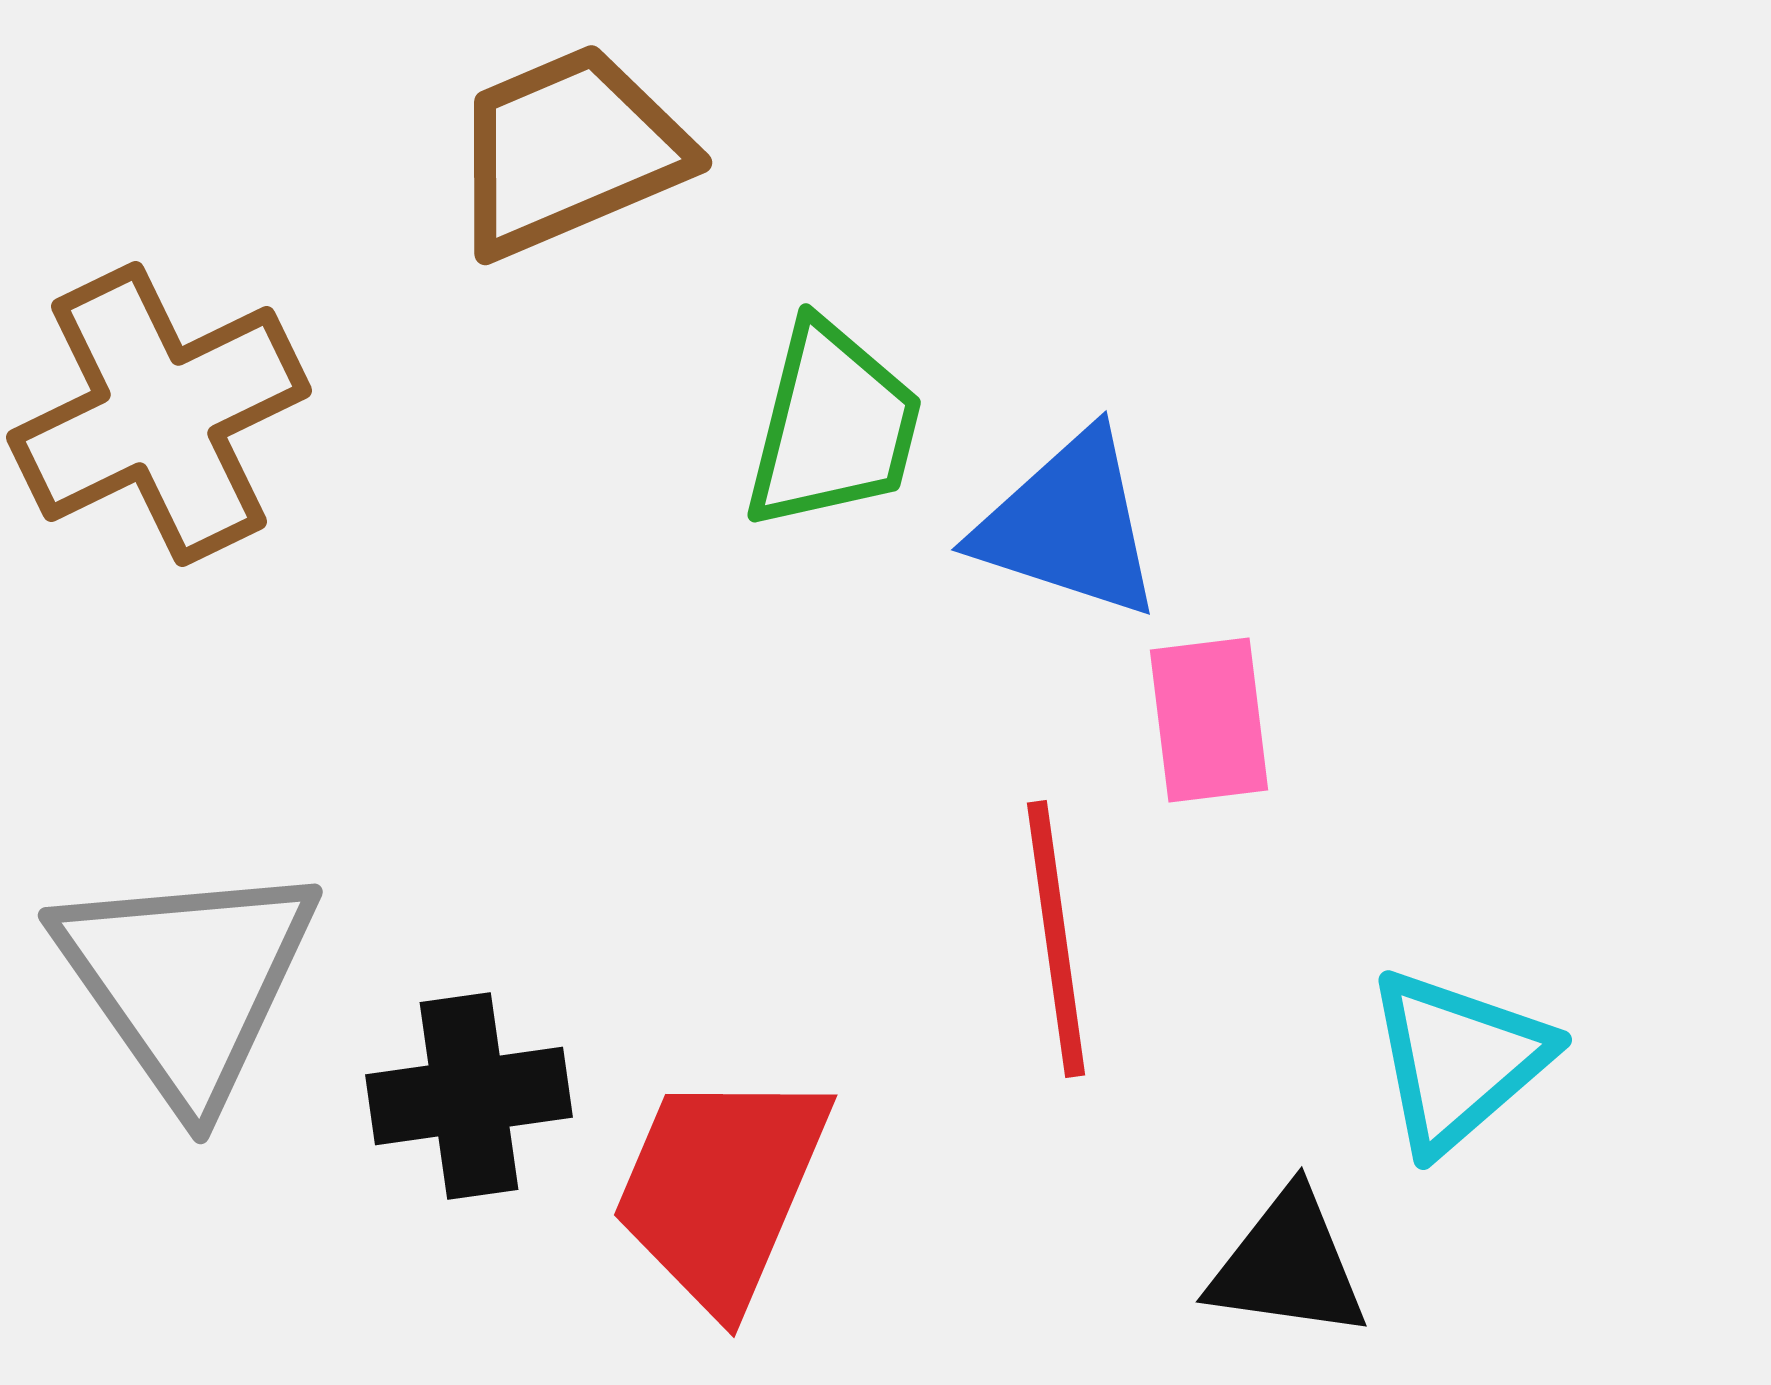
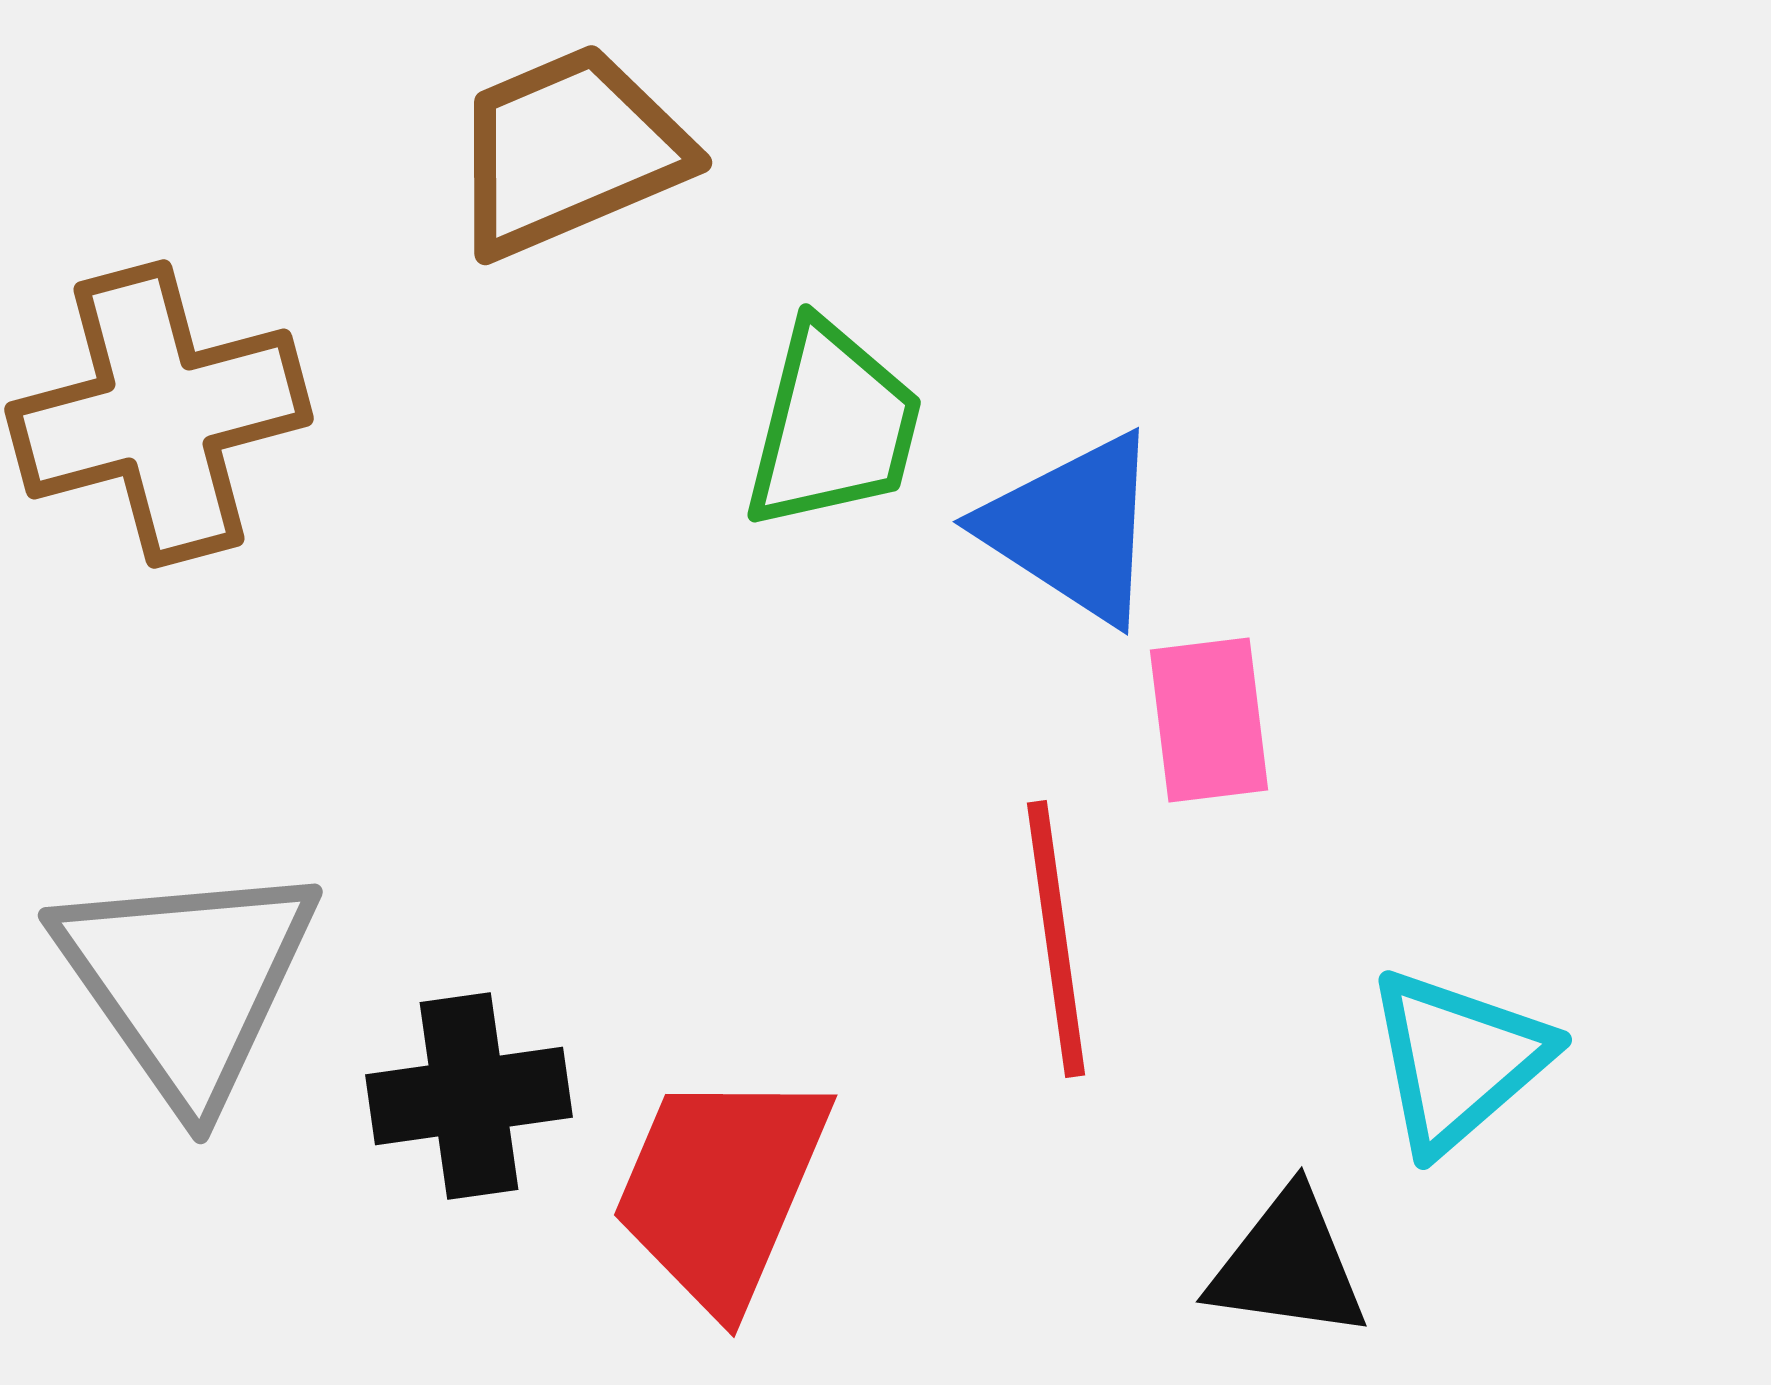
brown cross: rotated 11 degrees clockwise
blue triangle: moved 4 px right, 3 px down; rotated 15 degrees clockwise
